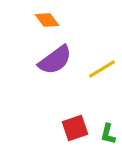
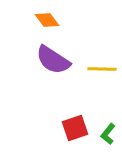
purple semicircle: moved 2 px left; rotated 69 degrees clockwise
yellow line: rotated 32 degrees clockwise
green L-shape: rotated 25 degrees clockwise
